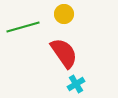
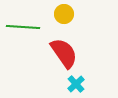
green line: rotated 20 degrees clockwise
cyan cross: rotated 12 degrees counterclockwise
